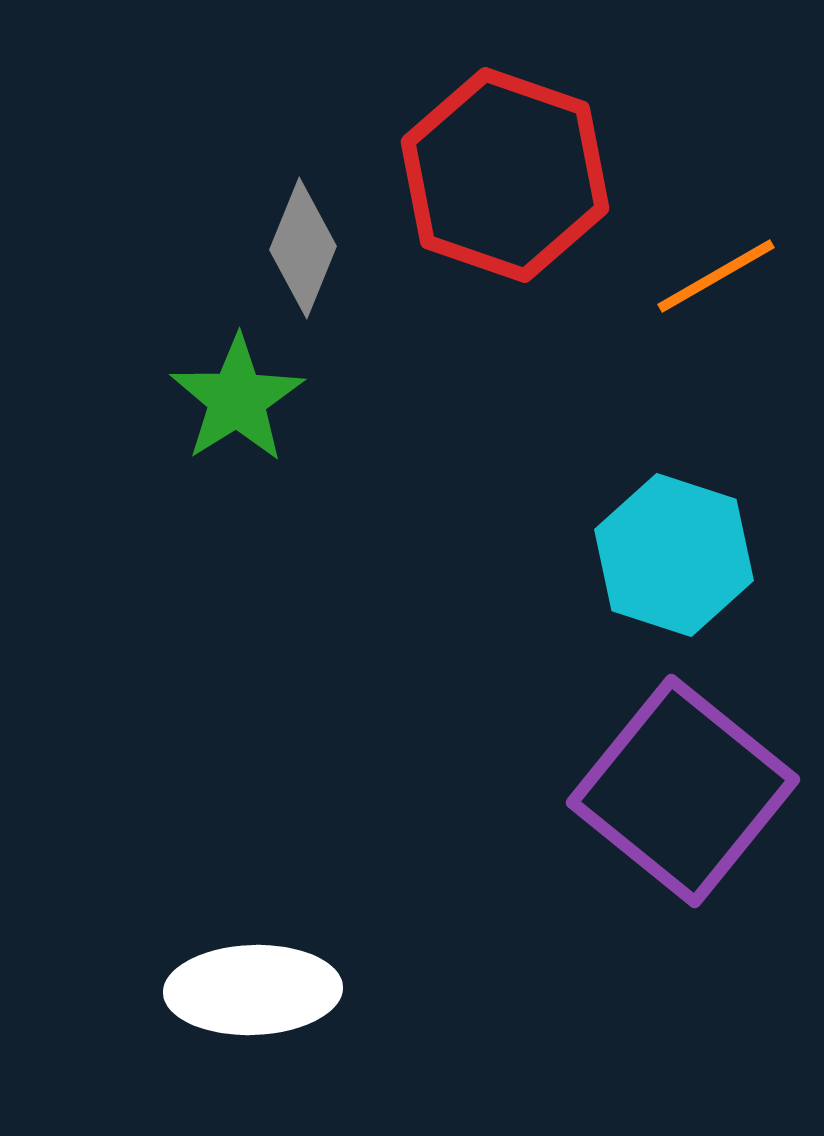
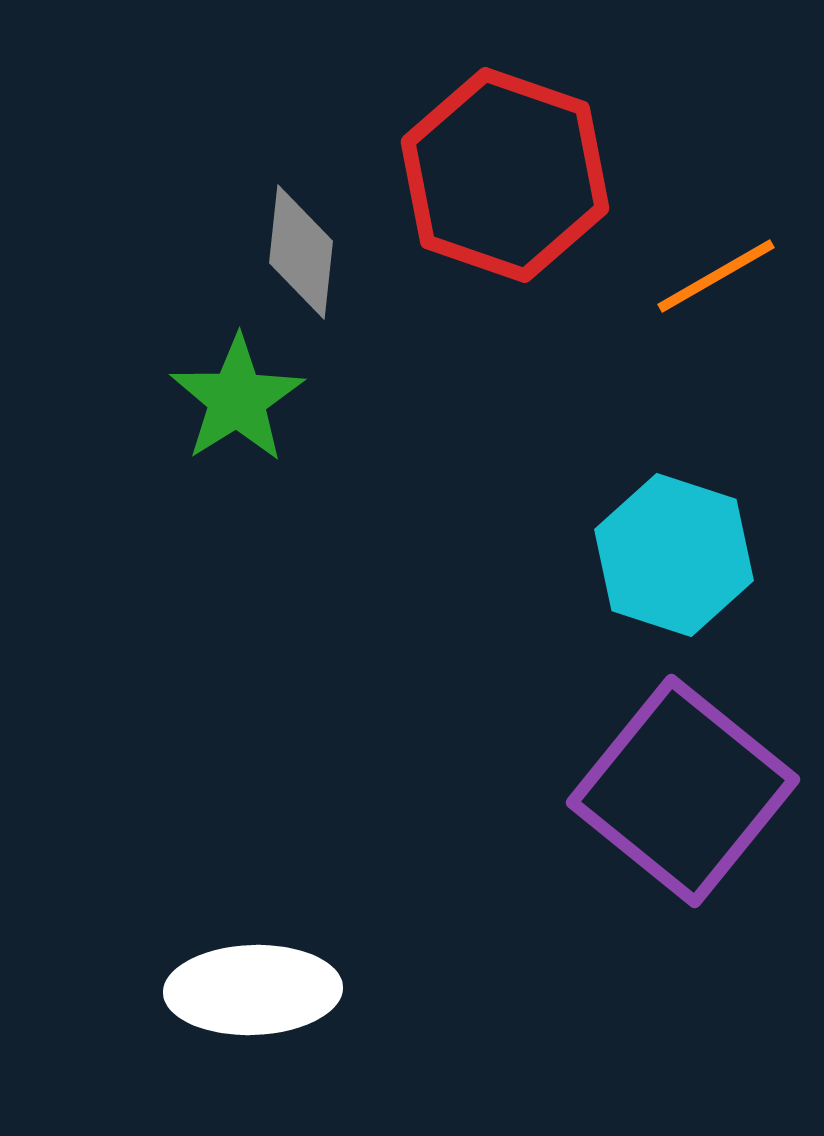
gray diamond: moved 2 px left, 4 px down; rotated 16 degrees counterclockwise
